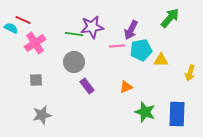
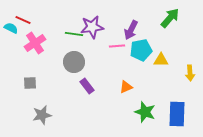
yellow arrow: rotated 21 degrees counterclockwise
gray square: moved 6 px left, 3 px down
